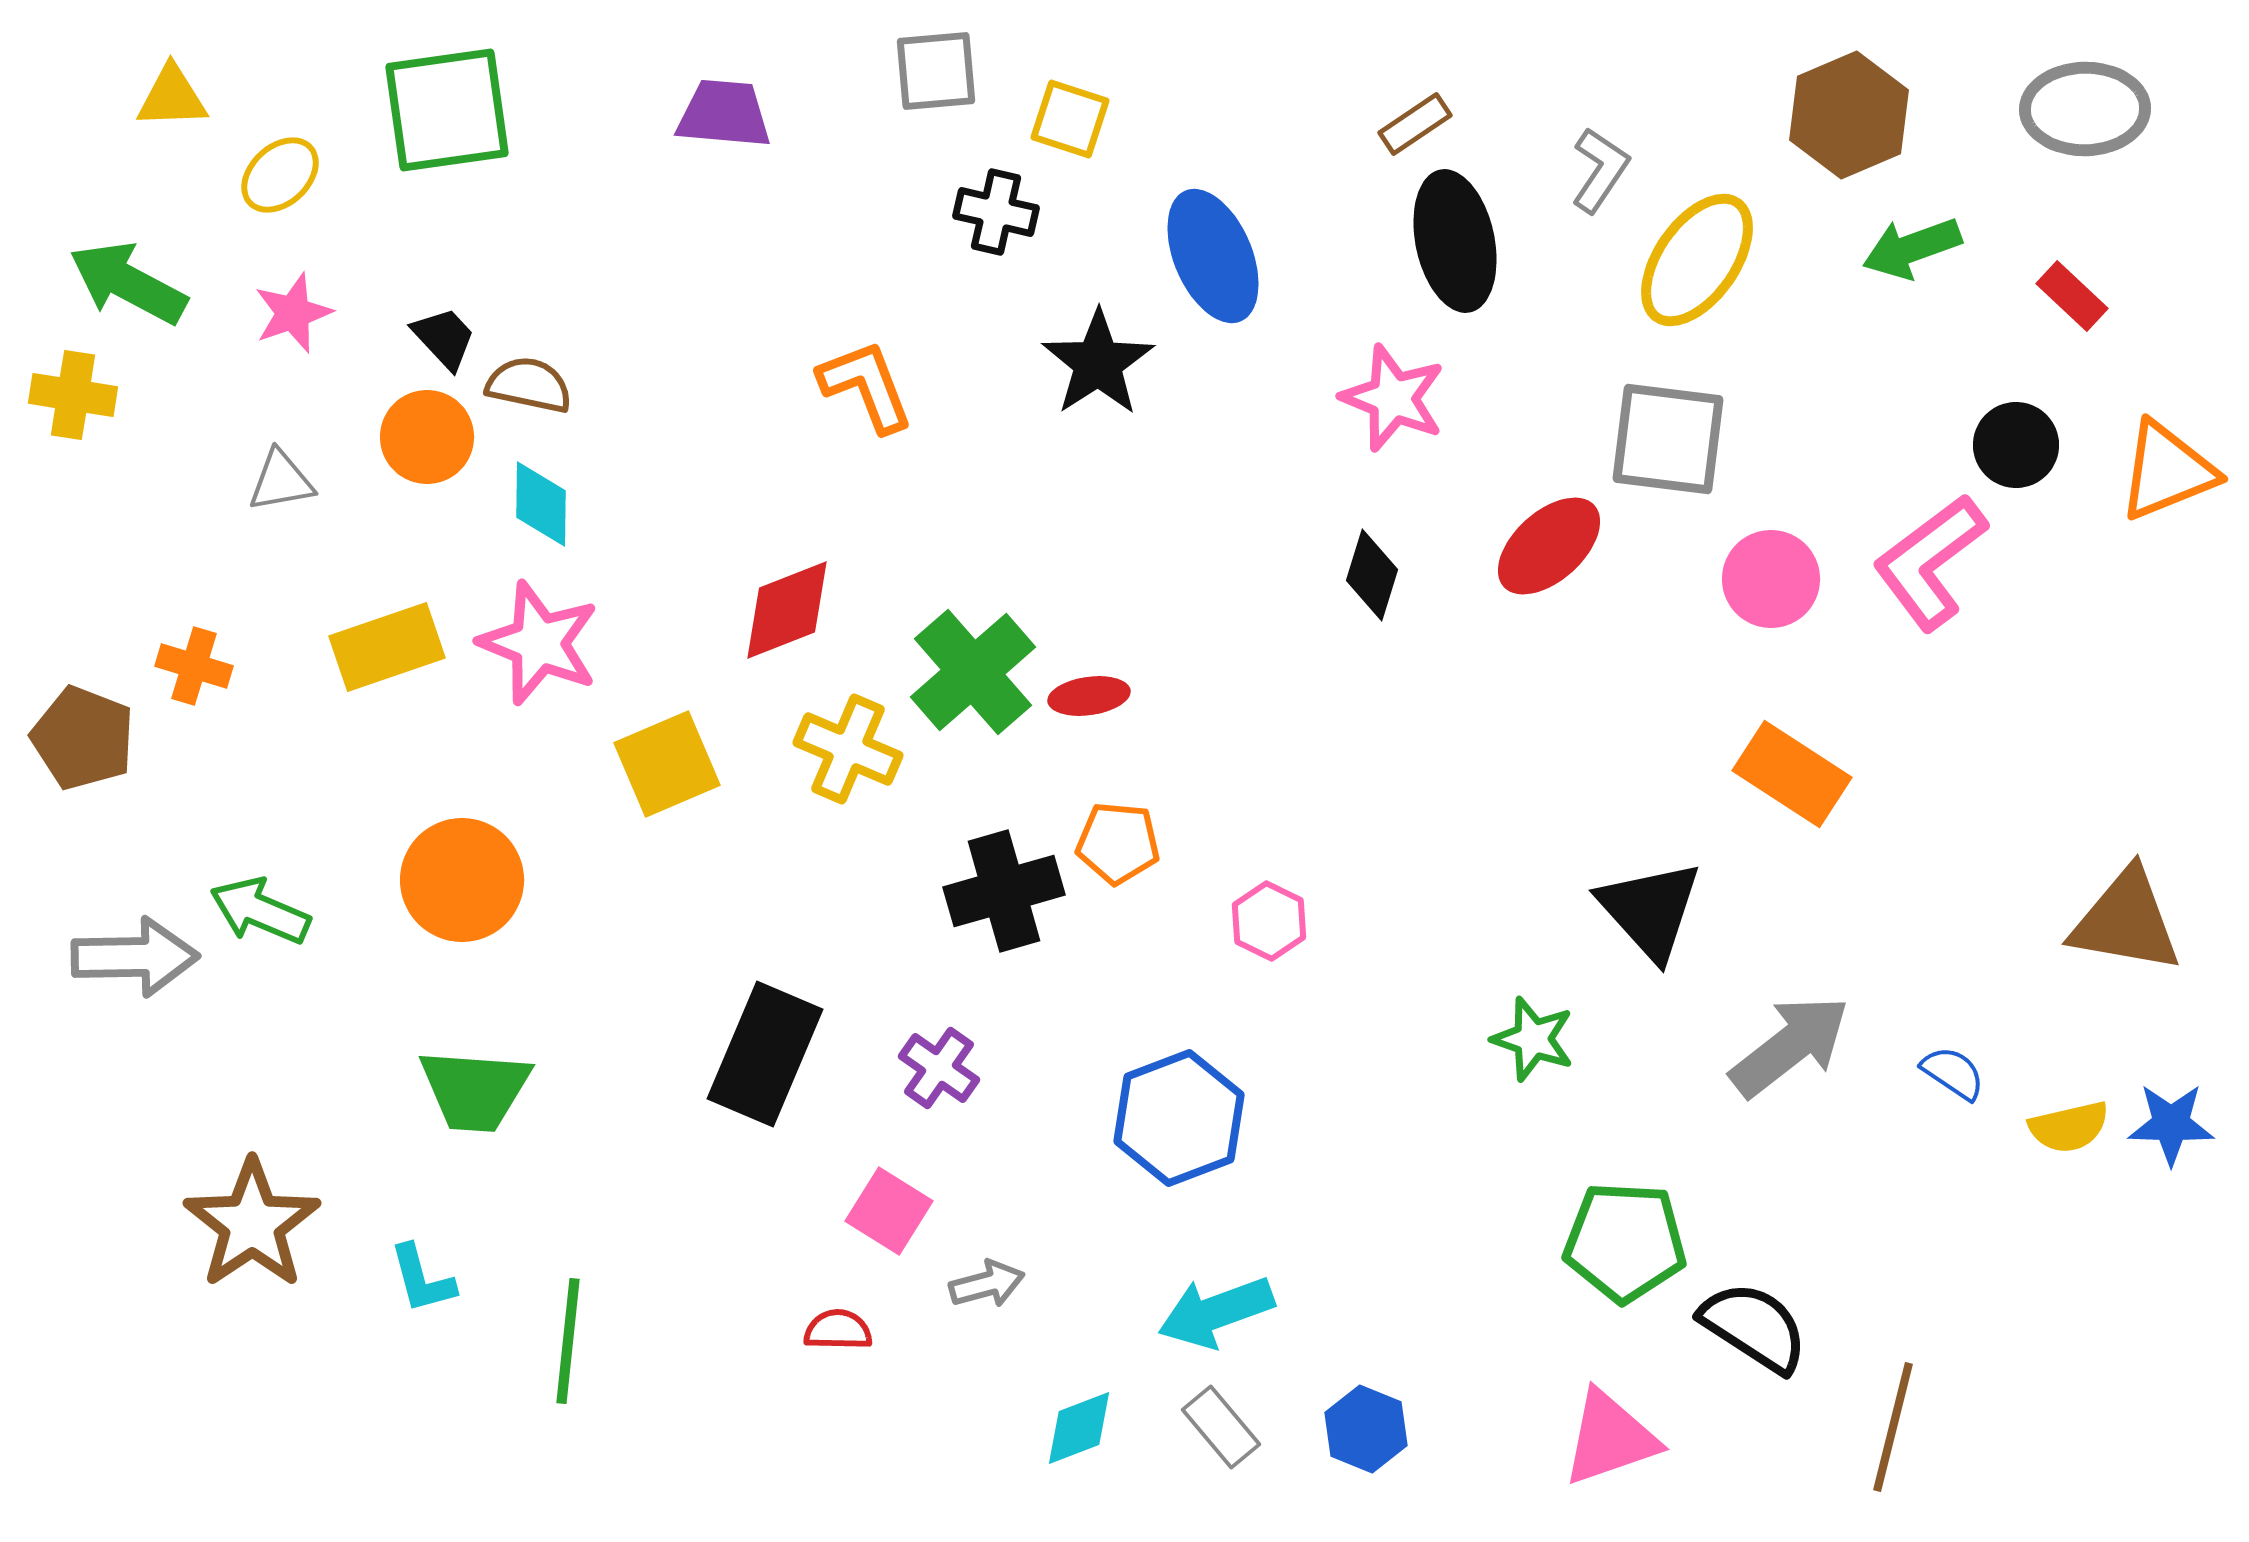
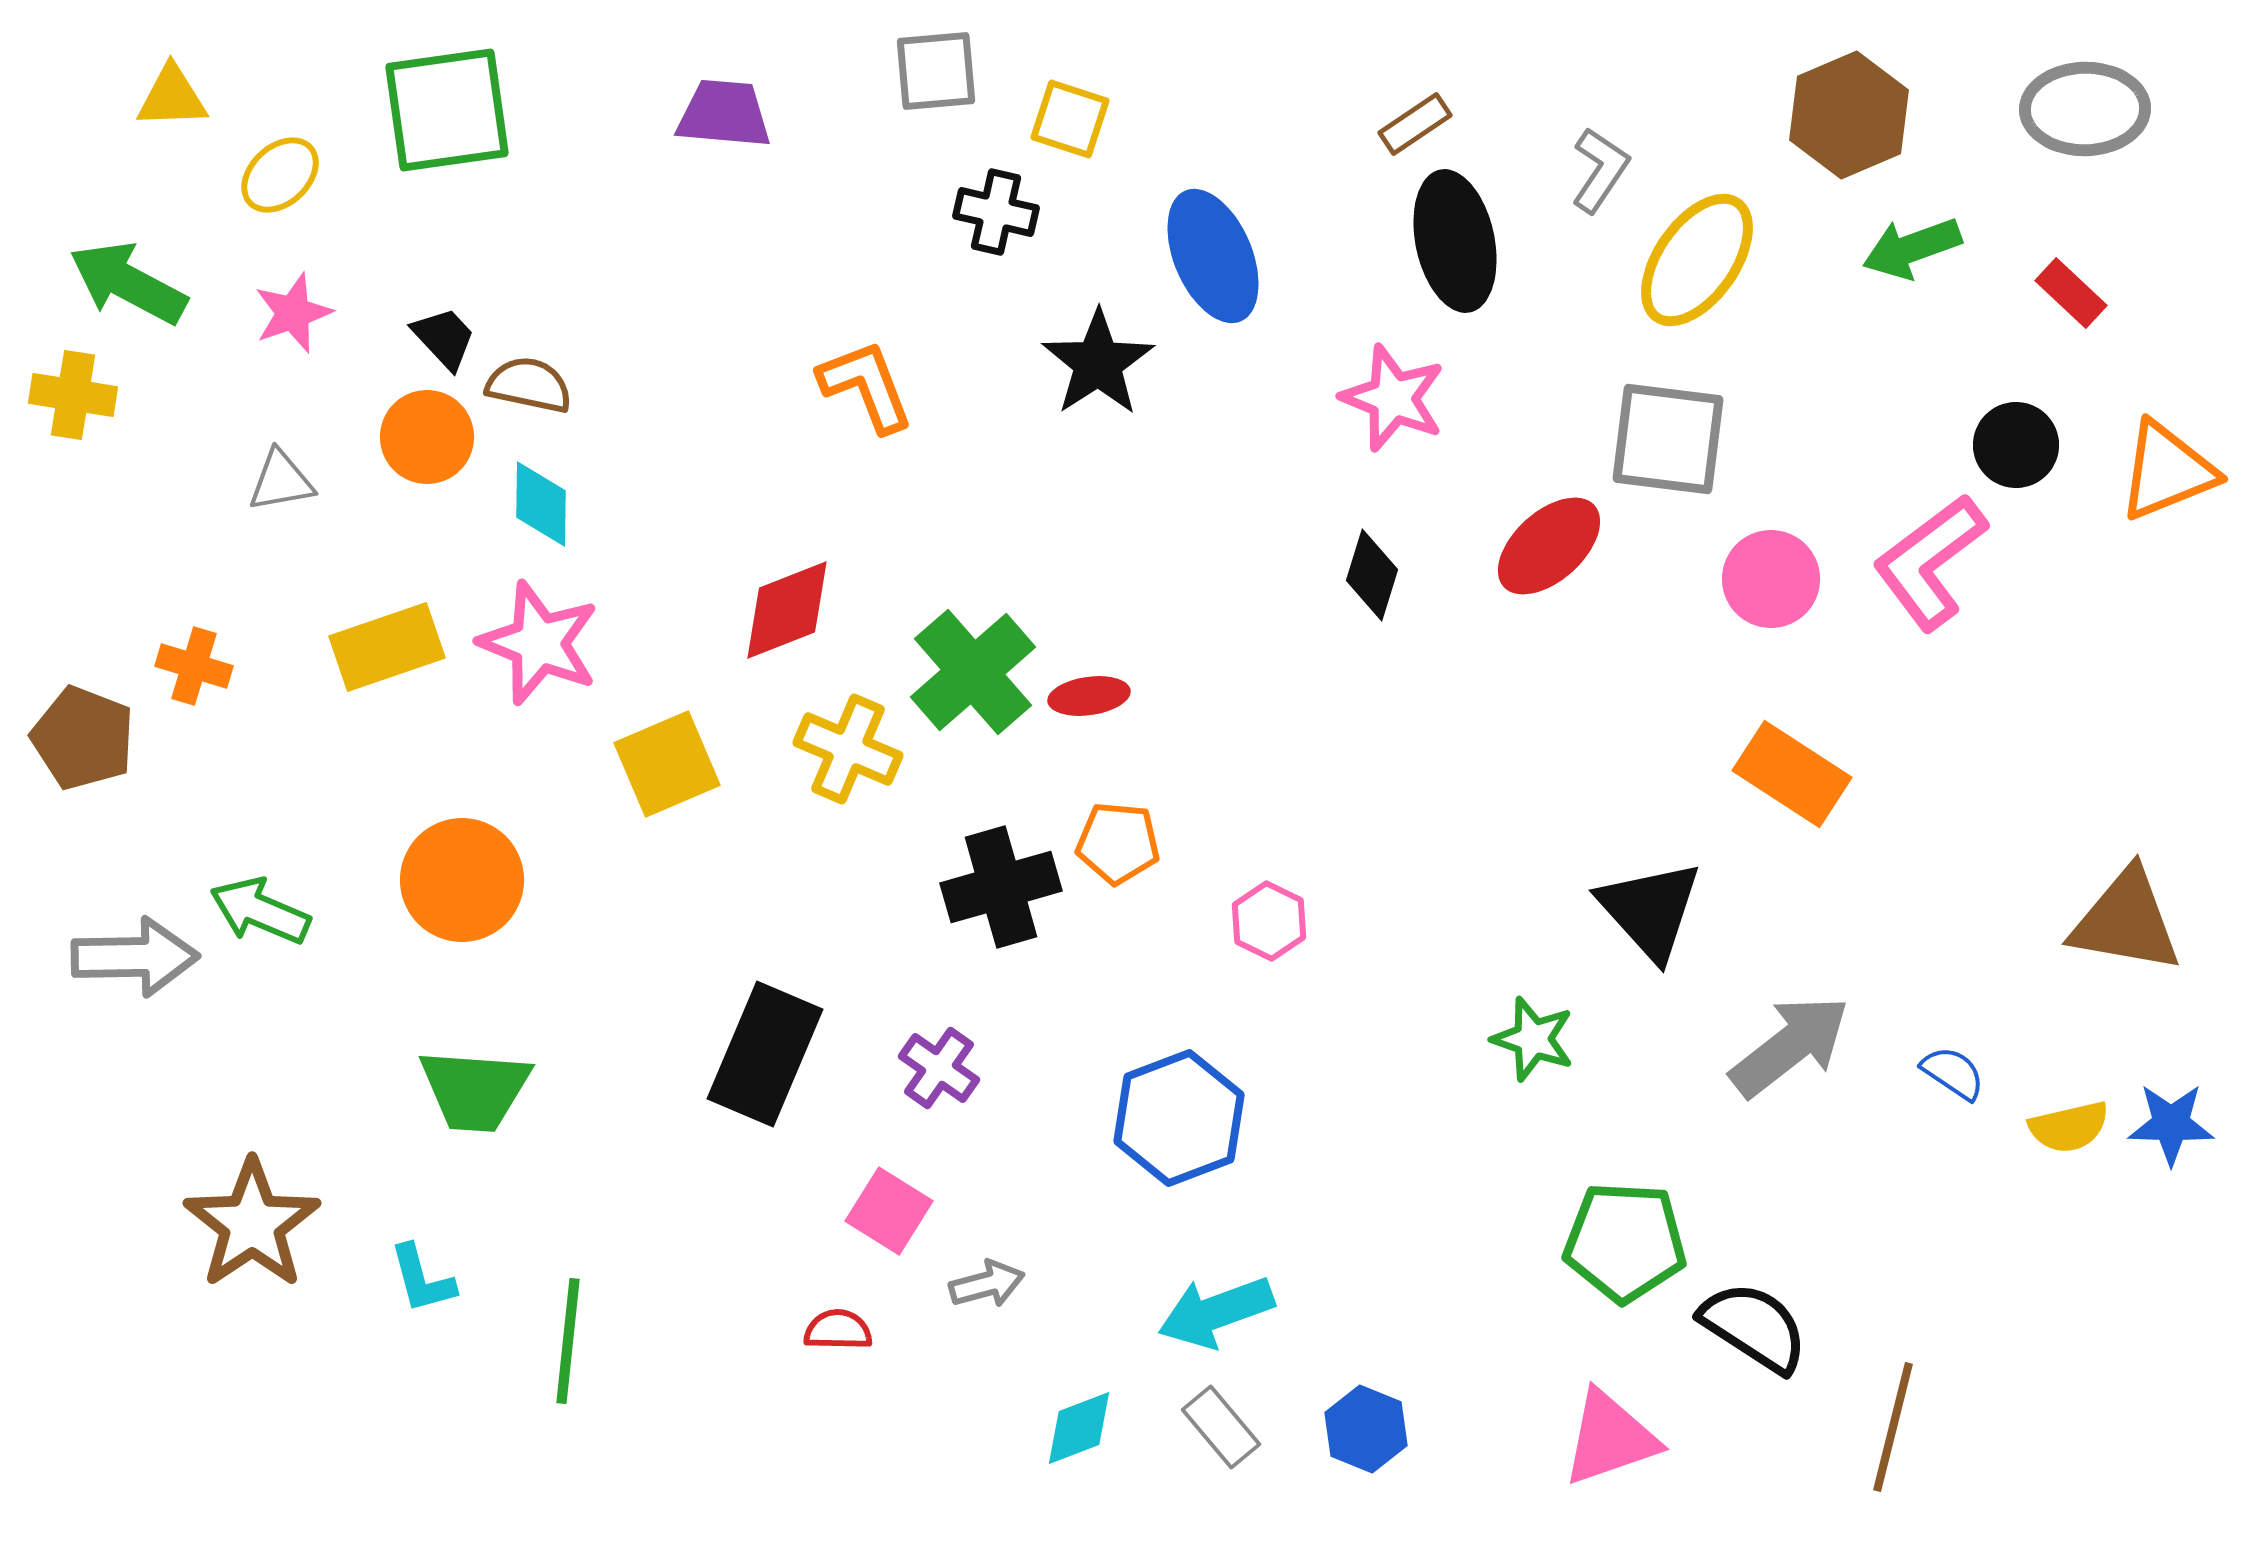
red rectangle at (2072, 296): moved 1 px left, 3 px up
black cross at (1004, 891): moved 3 px left, 4 px up
